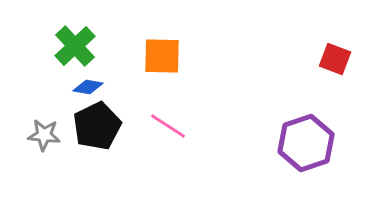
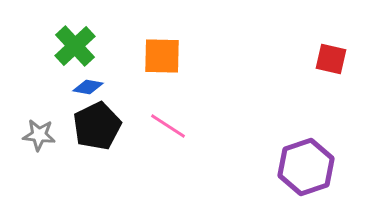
red square: moved 4 px left; rotated 8 degrees counterclockwise
gray star: moved 5 px left
purple hexagon: moved 24 px down
